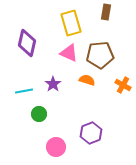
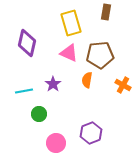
orange semicircle: rotated 98 degrees counterclockwise
pink circle: moved 4 px up
